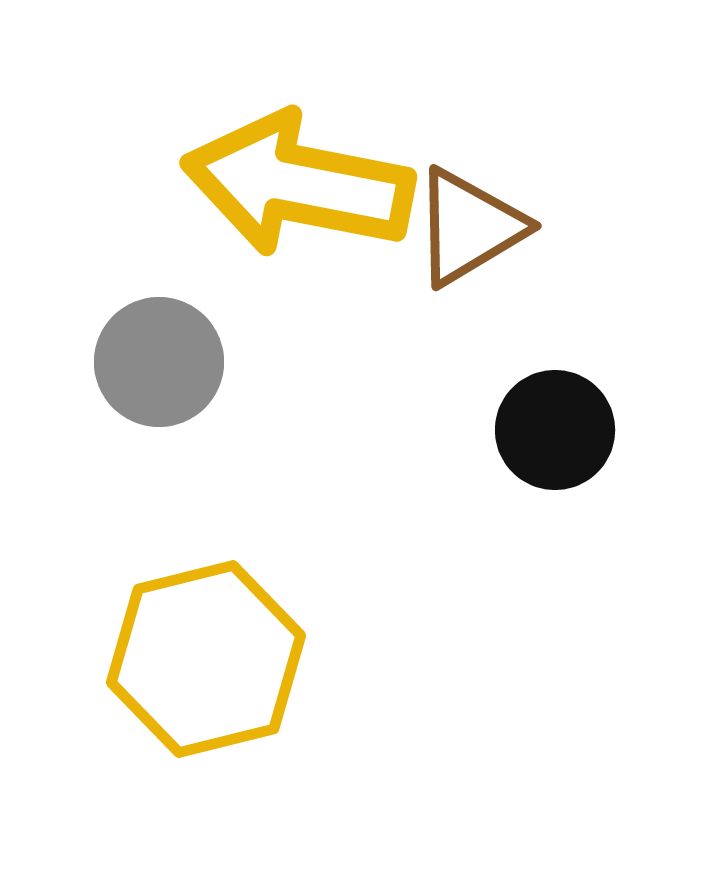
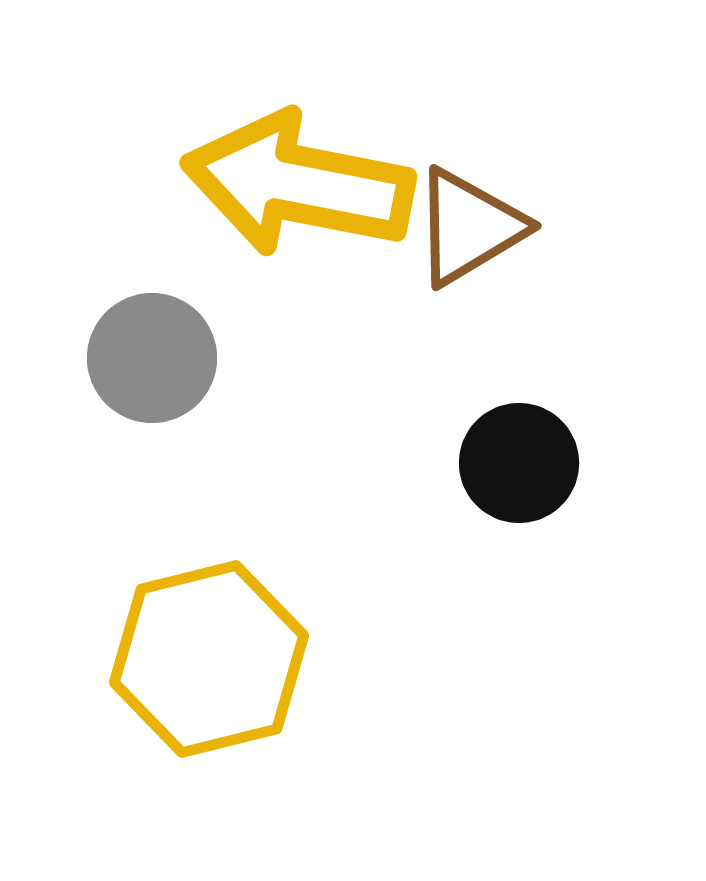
gray circle: moved 7 px left, 4 px up
black circle: moved 36 px left, 33 px down
yellow hexagon: moved 3 px right
